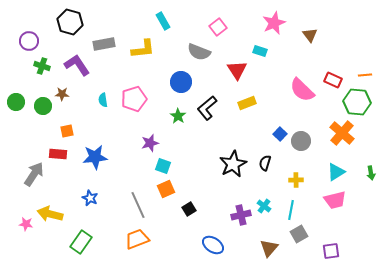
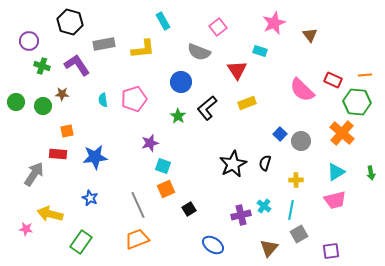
pink star at (26, 224): moved 5 px down
